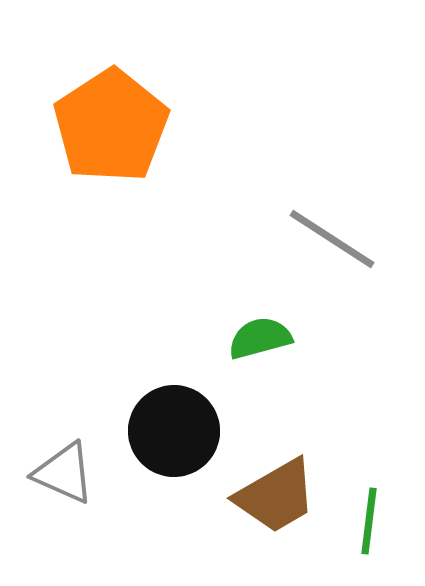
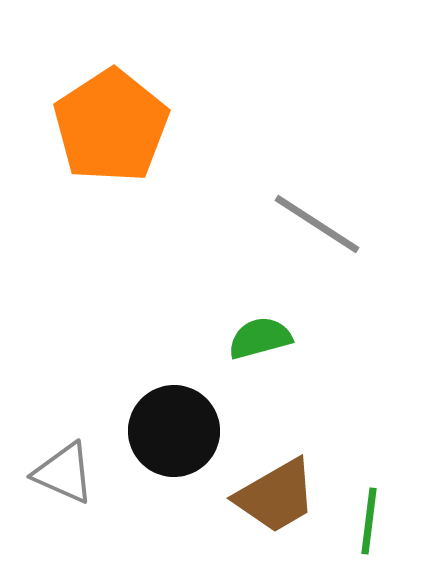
gray line: moved 15 px left, 15 px up
